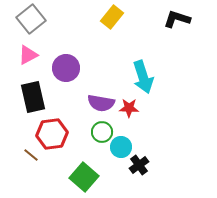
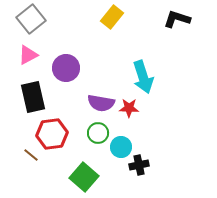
green circle: moved 4 px left, 1 px down
black cross: rotated 24 degrees clockwise
